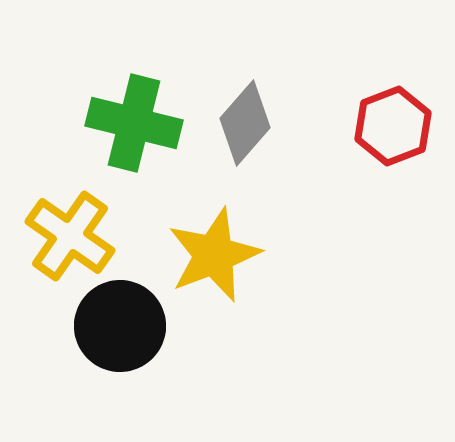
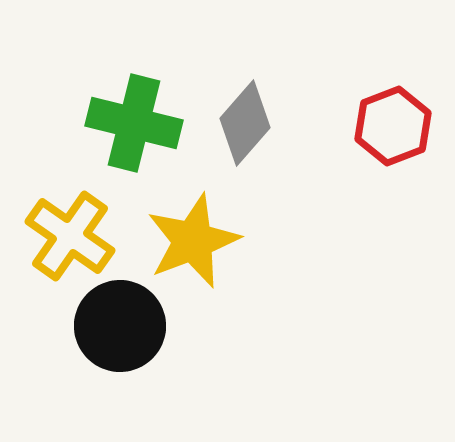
yellow star: moved 21 px left, 14 px up
